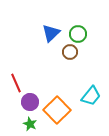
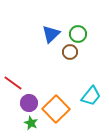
blue triangle: moved 1 px down
red line: moved 3 px left; rotated 30 degrees counterclockwise
purple circle: moved 1 px left, 1 px down
orange square: moved 1 px left, 1 px up
green star: moved 1 px right, 1 px up
